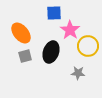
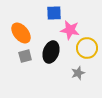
pink star: rotated 24 degrees counterclockwise
yellow circle: moved 1 px left, 2 px down
gray star: rotated 24 degrees counterclockwise
